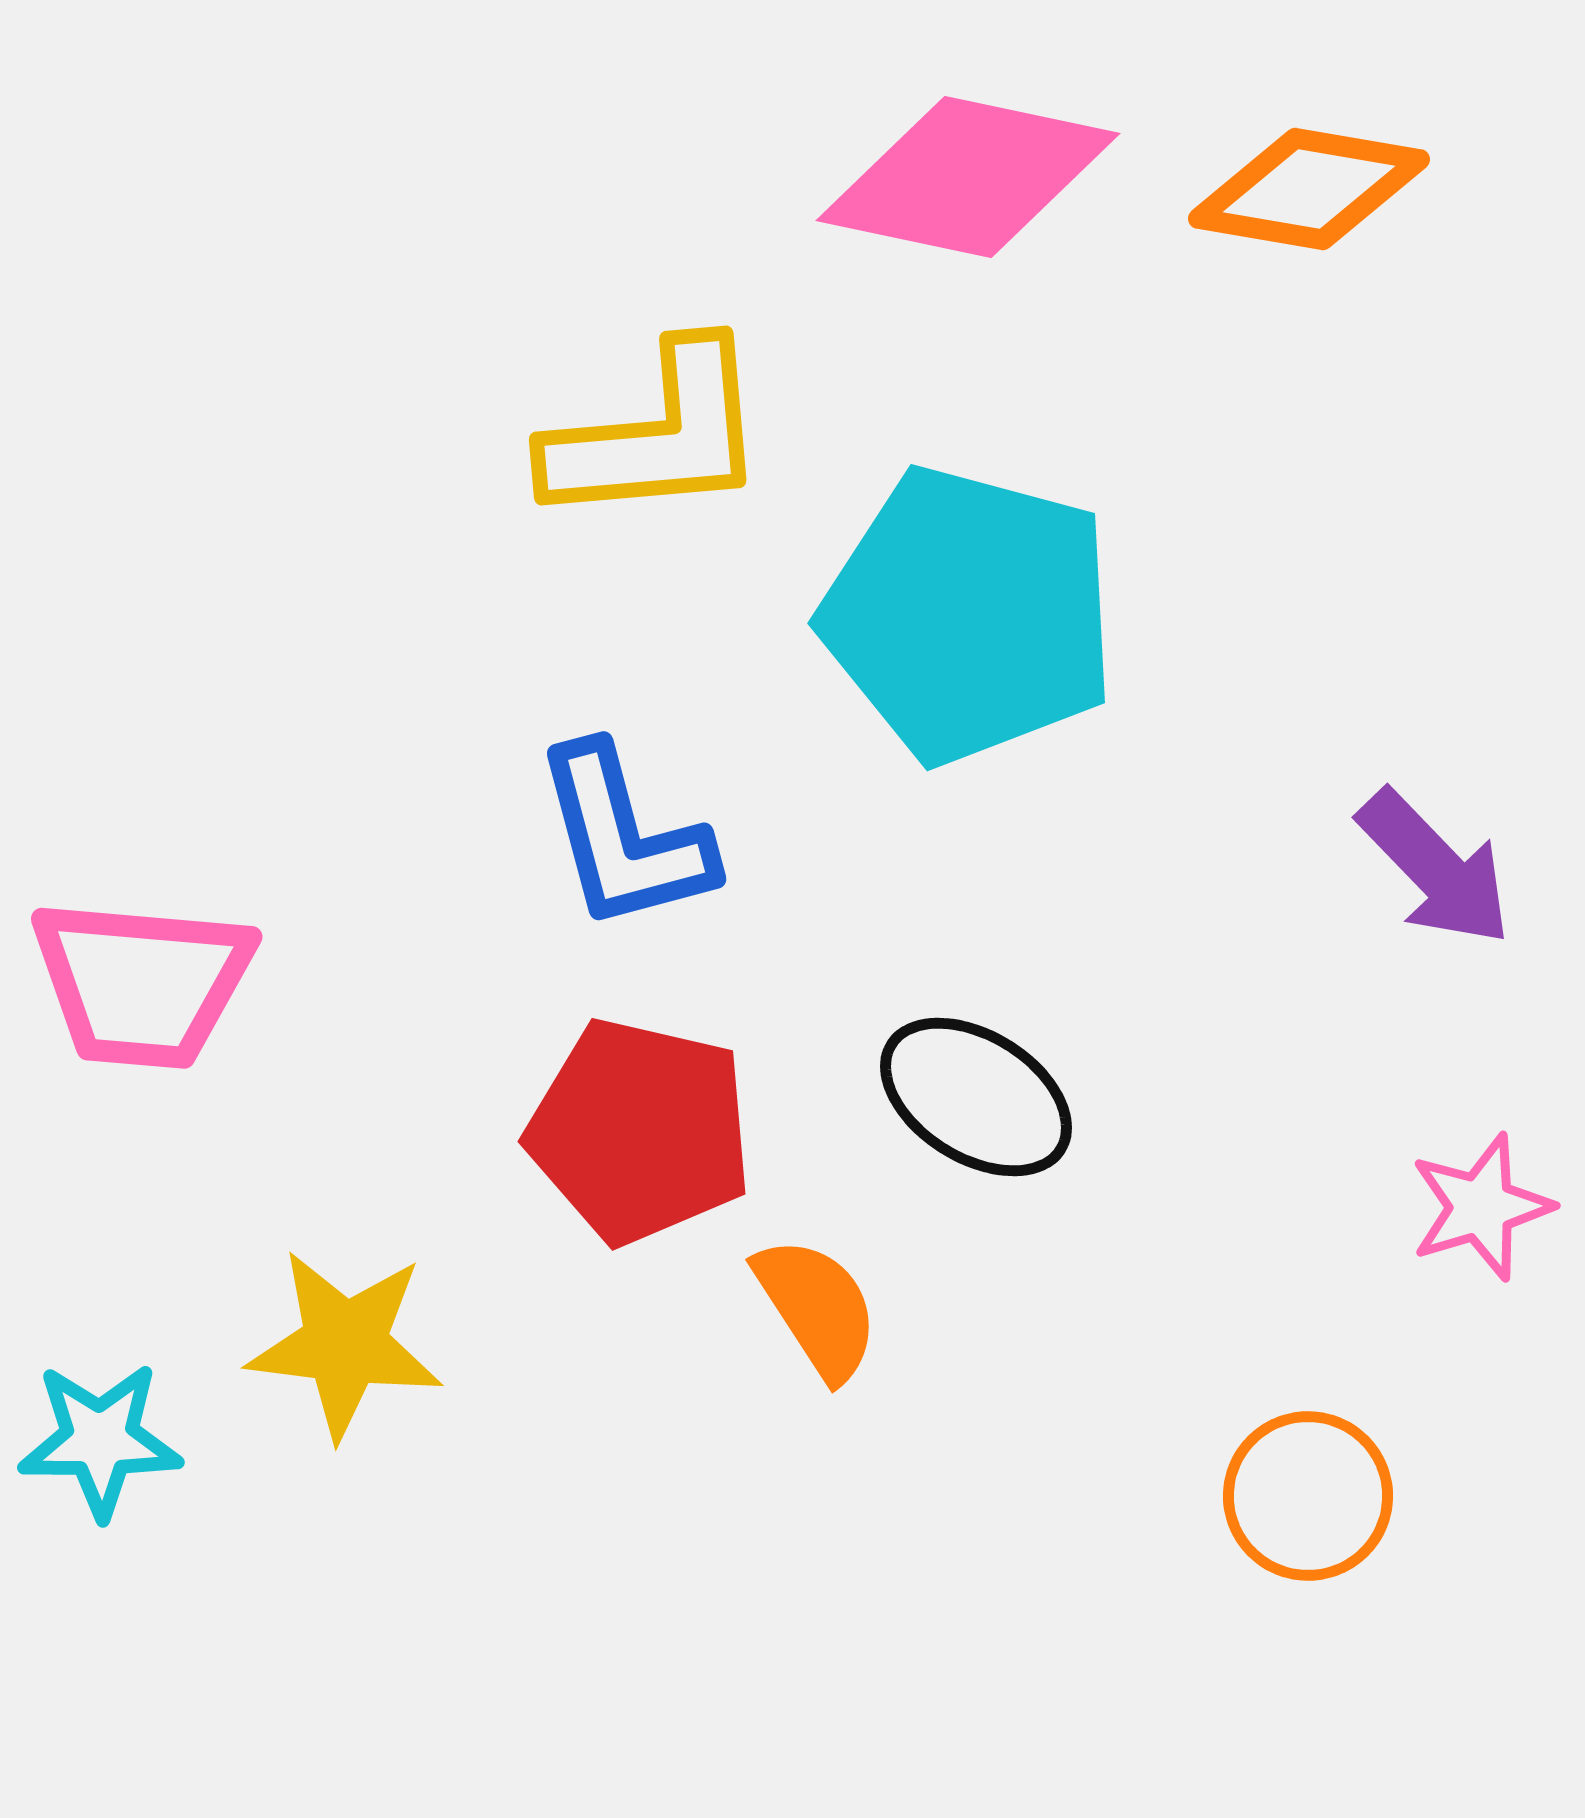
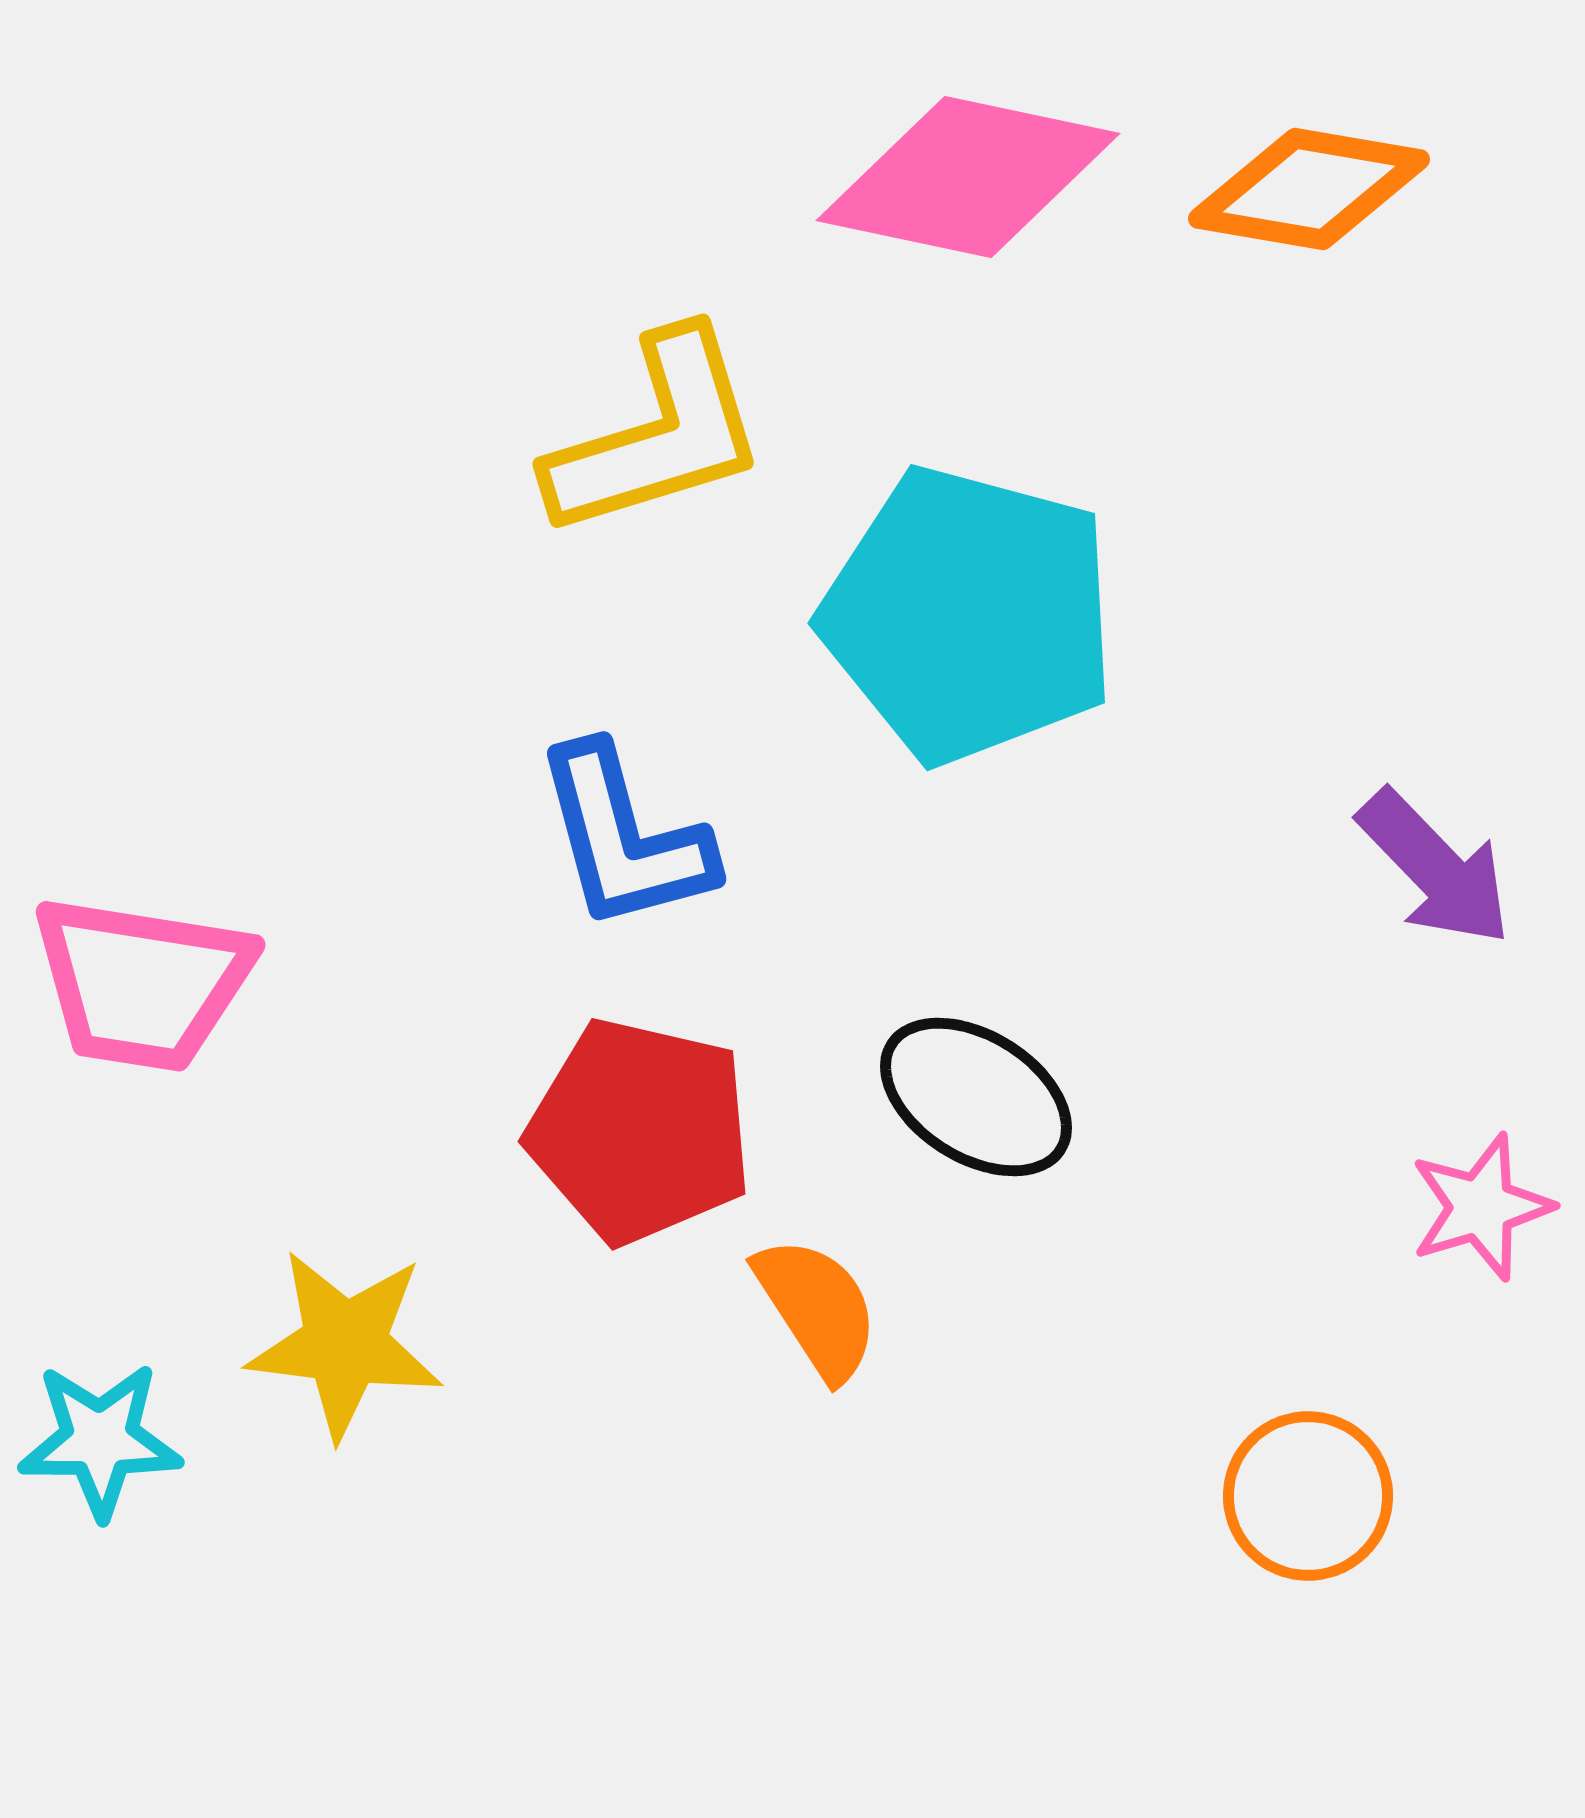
yellow L-shape: rotated 12 degrees counterclockwise
pink trapezoid: rotated 4 degrees clockwise
